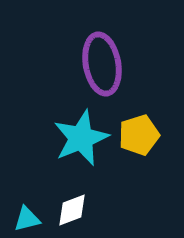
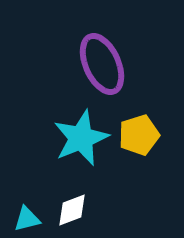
purple ellipse: rotated 14 degrees counterclockwise
